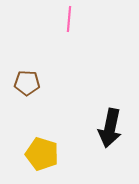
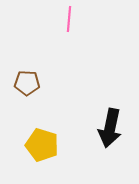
yellow pentagon: moved 9 px up
